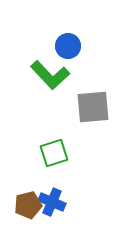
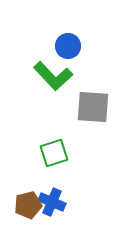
green L-shape: moved 3 px right, 1 px down
gray square: rotated 9 degrees clockwise
